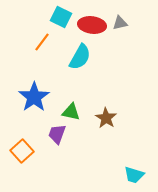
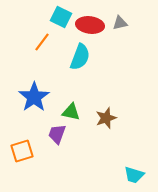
red ellipse: moved 2 px left
cyan semicircle: rotated 8 degrees counterclockwise
brown star: rotated 20 degrees clockwise
orange square: rotated 25 degrees clockwise
